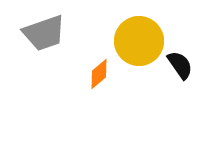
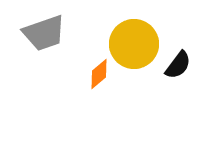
yellow circle: moved 5 px left, 3 px down
black semicircle: moved 2 px left; rotated 72 degrees clockwise
